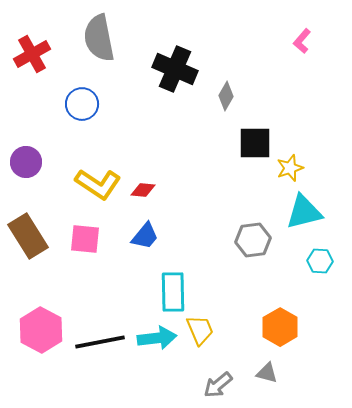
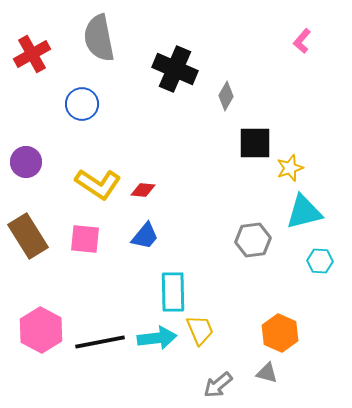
orange hexagon: moved 6 px down; rotated 6 degrees counterclockwise
